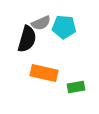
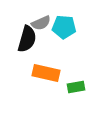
orange rectangle: moved 2 px right
